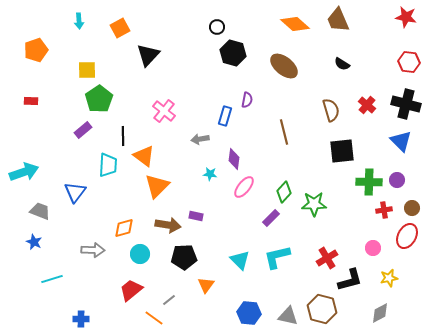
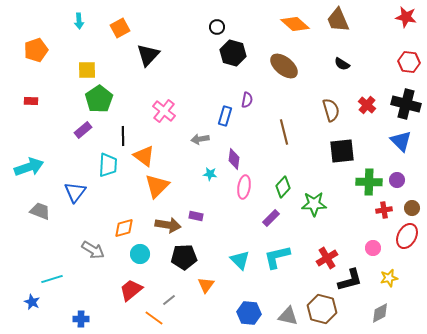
cyan arrow at (24, 172): moved 5 px right, 5 px up
pink ellipse at (244, 187): rotated 30 degrees counterclockwise
green diamond at (284, 192): moved 1 px left, 5 px up
blue star at (34, 242): moved 2 px left, 60 px down
gray arrow at (93, 250): rotated 30 degrees clockwise
